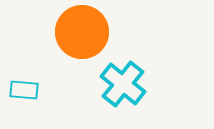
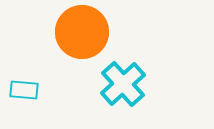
cyan cross: rotated 9 degrees clockwise
